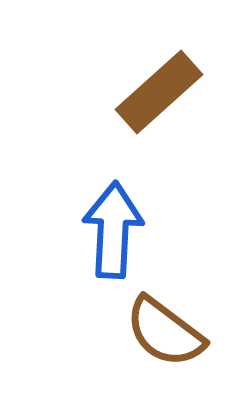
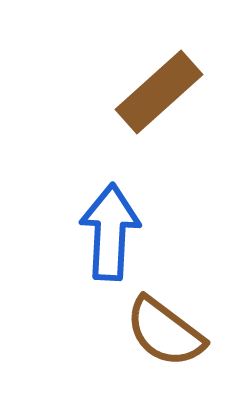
blue arrow: moved 3 px left, 2 px down
